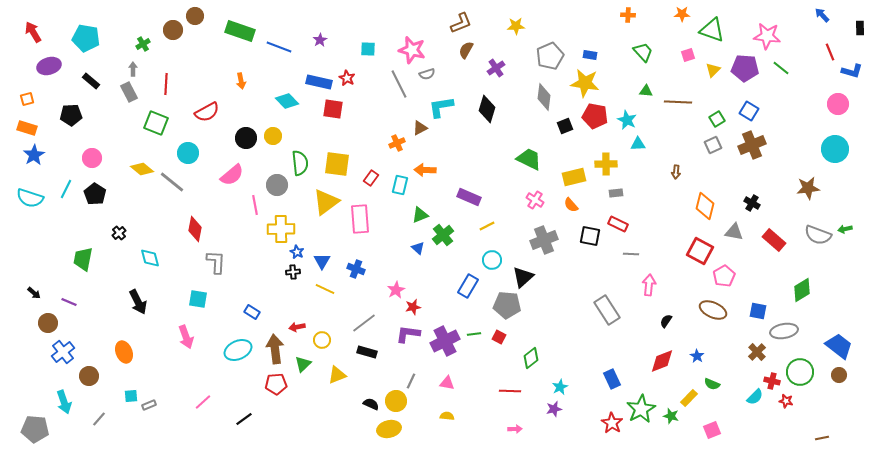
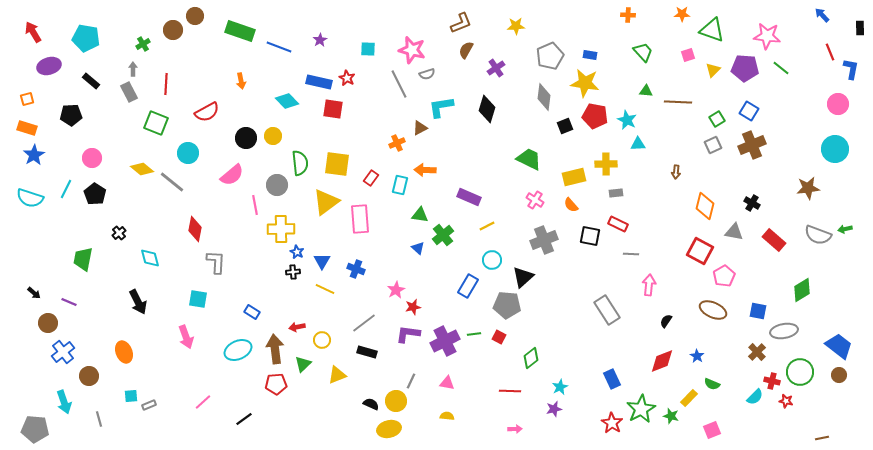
blue L-shape at (852, 71): moved 1 px left, 2 px up; rotated 95 degrees counterclockwise
green triangle at (420, 215): rotated 30 degrees clockwise
gray line at (99, 419): rotated 56 degrees counterclockwise
